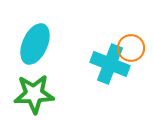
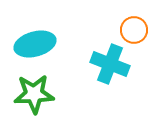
cyan ellipse: rotated 51 degrees clockwise
orange circle: moved 3 px right, 18 px up
